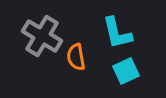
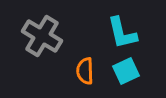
cyan L-shape: moved 5 px right
orange semicircle: moved 9 px right, 14 px down; rotated 8 degrees clockwise
